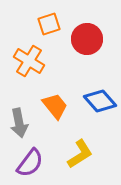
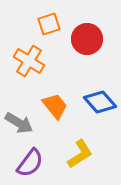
blue diamond: moved 1 px down
gray arrow: rotated 48 degrees counterclockwise
